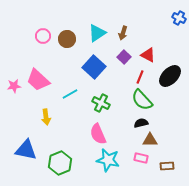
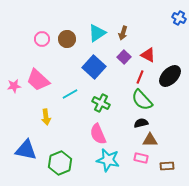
pink circle: moved 1 px left, 3 px down
